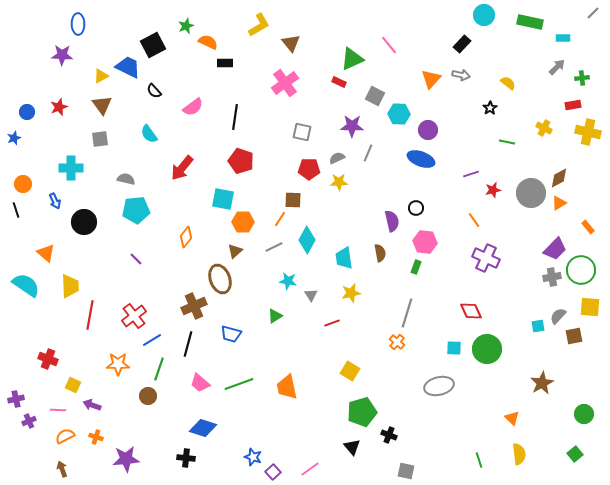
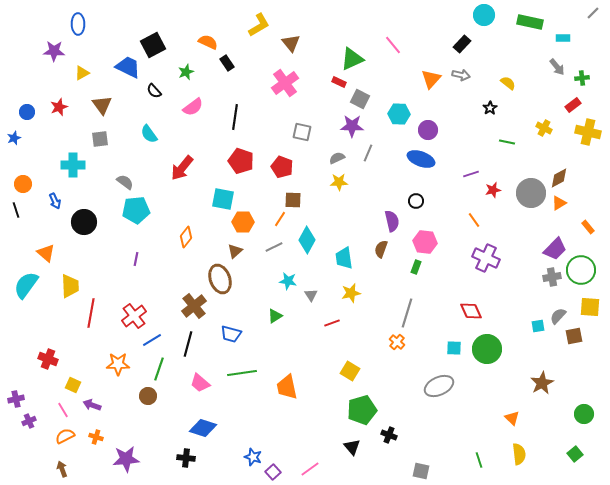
green star at (186, 26): moved 46 px down
pink line at (389, 45): moved 4 px right
purple star at (62, 55): moved 8 px left, 4 px up
black rectangle at (225, 63): moved 2 px right; rotated 56 degrees clockwise
gray arrow at (557, 67): rotated 96 degrees clockwise
yellow triangle at (101, 76): moved 19 px left, 3 px up
gray square at (375, 96): moved 15 px left, 3 px down
red rectangle at (573, 105): rotated 28 degrees counterclockwise
cyan cross at (71, 168): moved 2 px right, 3 px up
red pentagon at (309, 169): moved 27 px left, 2 px up; rotated 20 degrees clockwise
gray semicircle at (126, 179): moved 1 px left, 3 px down; rotated 24 degrees clockwise
black circle at (416, 208): moved 7 px up
brown semicircle at (380, 253): moved 1 px right, 4 px up; rotated 150 degrees counterclockwise
purple line at (136, 259): rotated 56 degrees clockwise
cyan semicircle at (26, 285): rotated 88 degrees counterclockwise
brown cross at (194, 306): rotated 15 degrees counterclockwise
red line at (90, 315): moved 1 px right, 2 px up
green line at (239, 384): moved 3 px right, 11 px up; rotated 12 degrees clockwise
gray ellipse at (439, 386): rotated 12 degrees counterclockwise
pink line at (58, 410): moved 5 px right; rotated 56 degrees clockwise
green pentagon at (362, 412): moved 2 px up
gray square at (406, 471): moved 15 px right
